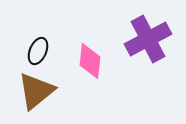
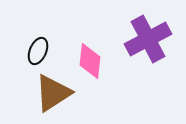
brown triangle: moved 17 px right, 2 px down; rotated 6 degrees clockwise
